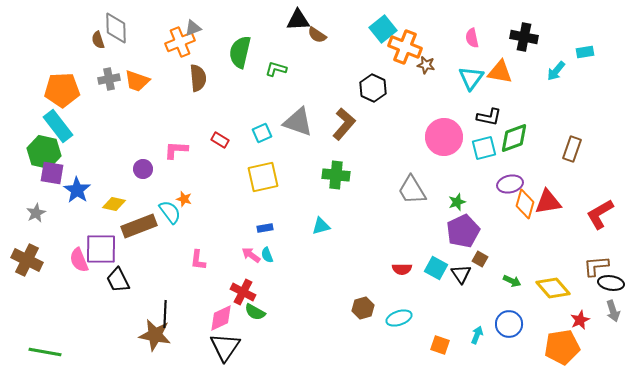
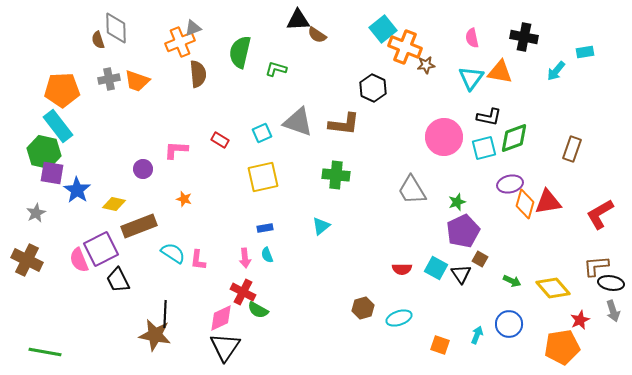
brown star at (426, 65): rotated 18 degrees counterclockwise
brown semicircle at (198, 78): moved 4 px up
brown L-shape at (344, 124): rotated 56 degrees clockwise
cyan semicircle at (170, 212): moved 3 px right, 41 px down; rotated 20 degrees counterclockwise
cyan triangle at (321, 226): rotated 24 degrees counterclockwise
purple square at (101, 249): rotated 28 degrees counterclockwise
pink arrow at (251, 255): moved 6 px left, 3 px down; rotated 132 degrees counterclockwise
green semicircle at (255, 312): moved 3 px right, 2 px up
